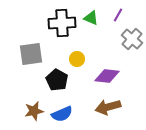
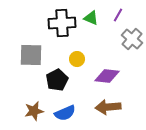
gray square: moved 1 px down; rotated 10 degrees clockwise
black pentagon: rotated 15 degrees clockwise
brown arrow: rotated 10 degrees clockwise
blue semicircle: moved 3 px right, 1 px up
